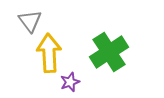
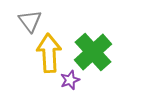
green cross: moved 16 px left; rotated 9 degrees counterclockwise
purple star: moved 2 px up
